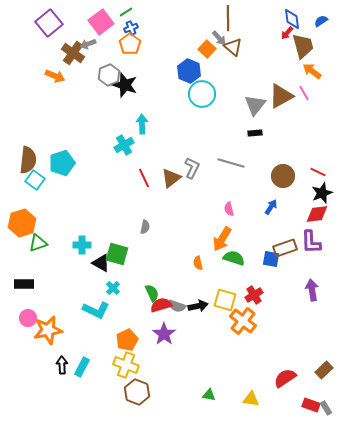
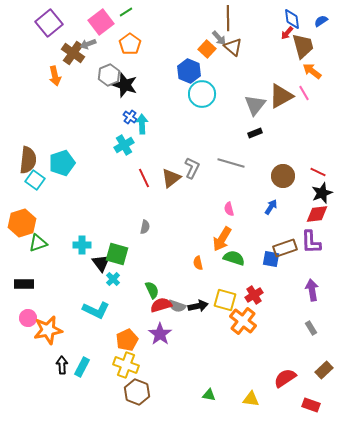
blue cross at (131, 28): moved 1 px left, 89 px down; rotated 32 degrees counterclockwise
orange arrow at (55, 76): rotated 54 degrees clockwise
black rectangle at (255, 133): rotated 16 degrees counterclockwise
black triangle at (101, 263): rotated 24 degrees clockwise
cyan cross at (113, 288): moved 9 px up
green semicircle at (152, 293): moved 3 px up
purple star at (164, 334): moved 4 px left
gray rectangle at (326, 408): moved 15 px left, 80 px up
